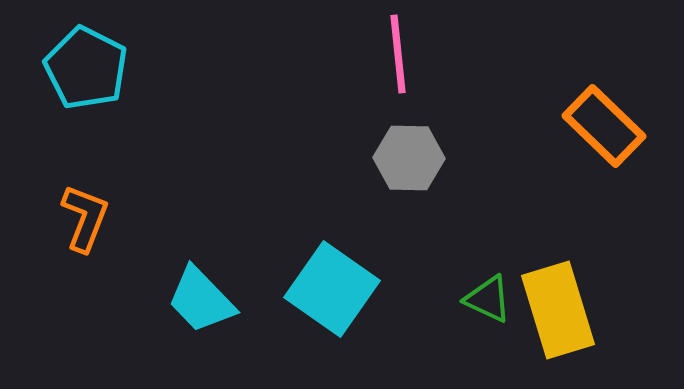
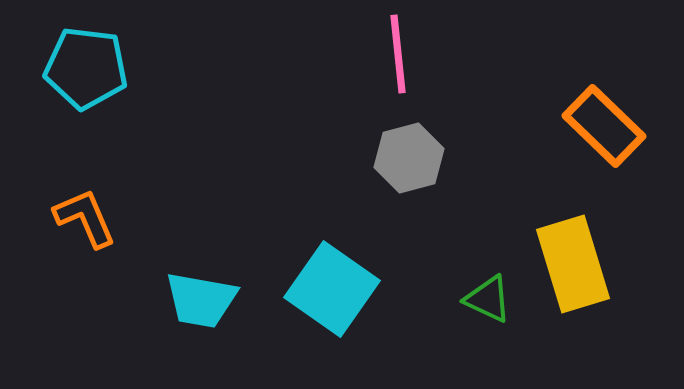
cyan pentagon: rotated 20 degrees counterclockwise
gray hexagon: rotated 16 degrees counterclockwise
orange L-shape: rotated 44 degrees counterclockwise
cyan trapezoid: rotated 36 degrees counterclockwise
yellow rectangle: moved 15 px right, 46 px up
